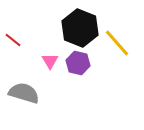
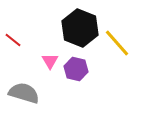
purple hexagon: moved 2 px left, 6 px down
